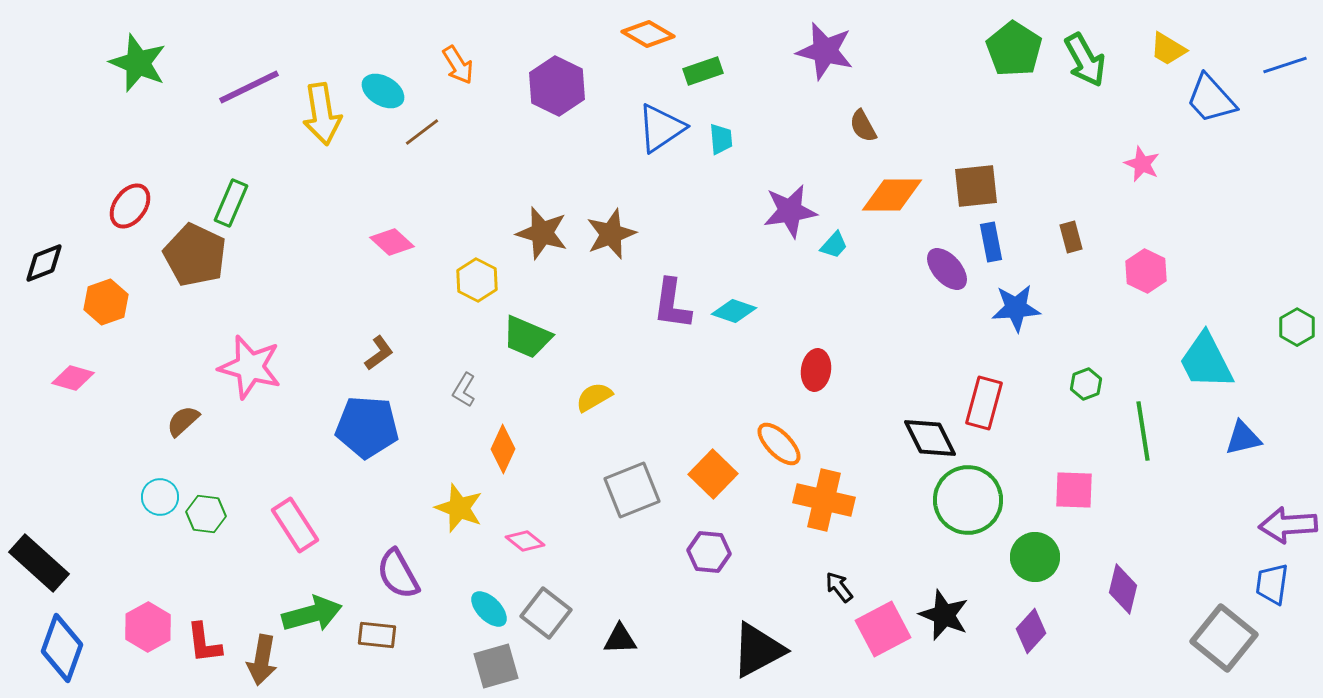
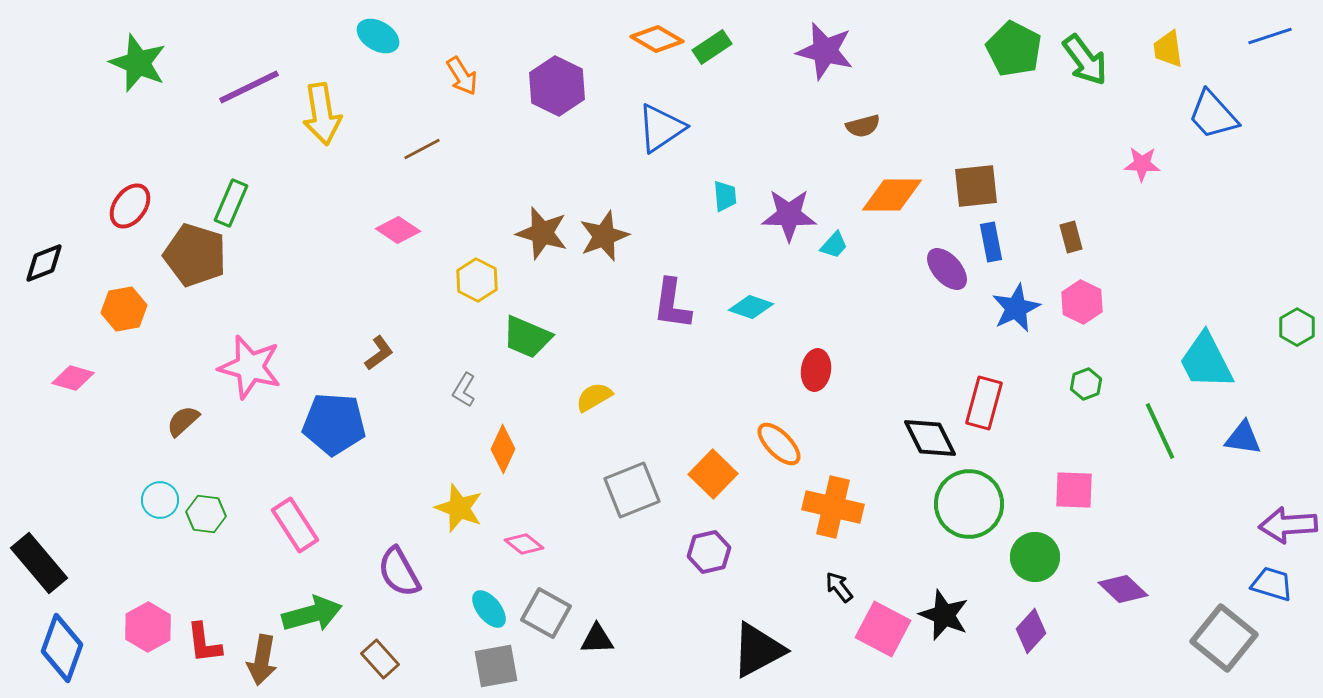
orange diamond at (648, 34): moved 9 px right, 5 px down
green pentagon at (1014, 49): rotated 6 degrees counterclockwise
yellow trapezoid at (1168, 49): rotated 51 degrees clockwise
green arrow at (1085, 60): rotated 8 degrees counterclockwise
orange arrow at (458, 65): moved 4 px right, 11 px down
blue line at (1285, 65): moved 15 px left, 29 px up
green rectangle at (703, 71): moved 9 px right, 24 px up; rotated 15 degrees counterclockwise
cyan ellipse at (383, 91): moved 5 px left, 55 px up
blue trapezoid at (1211, 99): moved 2 px right, 16 px down
brown semicircle at (863, 126): rotated 76 degrees counterclockwise
brown line at (422, 132): moved 17 px down; rotated 9 degrees clockwise
cyan trapezoid at (721, 139): moved 4 px right, 57 px down
pink star at (1142, 164): rotated 21 degrees counterclockwise
purple star at (790, 211): moved 1 px left, 4 px down; rotated 10 degrees clockwise
brown star at (611, 234): moved 7 px left, 2 px down
pink diamond at (392, 242): moved 6 px right, 12 px up; rotated 9 degrees counterclockwise
brown pentagon at (195, 255): rotated 8 degrees counterclockwise
pink hexagon at (1146, 271): moved 64 px left, 31 px down
orange hexagon at (106, 302): moved 18 px right, 7 px down; rotated 9 degrees clockwise
blue star at (1016, 308): rotated 21 degrees counterclockwise
cyan diamond at (734, 311): moved 17 px right, 4 px up
blue pentagon at (367, 427): moved 33 px left, 3 px up
green line at (1143, 431): moved 17 px right; rotated 16 degrees counterclockwise
blue triangle at (1243, 438): rotated 21 degrees clockwise
cyan circle at (160, 497): moved 3 px down
orange cross at (824, 500): moved 9 px right, 7 px down
green circle at (968, 500): moved 1 px right, 4 px down
pink diamond at (525, 541): moved 1 px left, 3 px down
purple hexagon at (709, 552): rotated 18 degrees counterclockwise
black rectangle at (39, 563): rotated 8 degrees clockwise
purple semicircle at (398, 574): moved 1 px right, 2 px up
blue trapezoid at (1272, 584): rotated 99 degrees clockwise
purple diamond at (1123, 589): rotated 60 degrees counterclockwise
cyan ellipse at (489, 609): rotated 6 degrees clockwise
gray square at (546, 613): rotated 9 degrees counterclockwise
pink square at (883, 629): rotated 34 degrees counterclockwise
brown rectangle at (377, 635): moved 3 px right, 24 px down; rotated 42 degrees clockwise
black triangle at (620, 639): moved 23 px left
gray square at (496, 666): rotated 6 degrees clockwise
